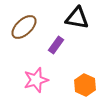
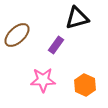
black triangle: rotated 25 degrees counterclockwise
brown ellipse: moved 7 px left, 8 px down
pink star: moved 7 px right; rotated 15 degrees clockwise
